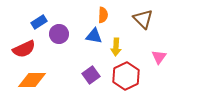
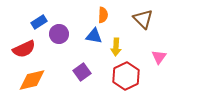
purple square: moved 9 px left, 3 px up
orange diamond: rotated 12 degrees counterclockwise
